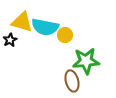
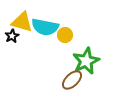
black star: moved 2 px right, 4 px up
green star: rotated 20 degrees counterclockwise
brown ellipse: moved 1 px up; rotated 60 degrees clockwise
